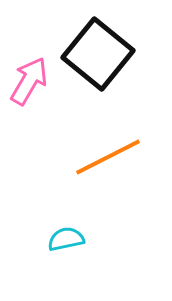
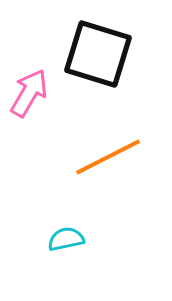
black square: rotated 22 degrees counterclockwise
pink arrow: moved 12 px down
